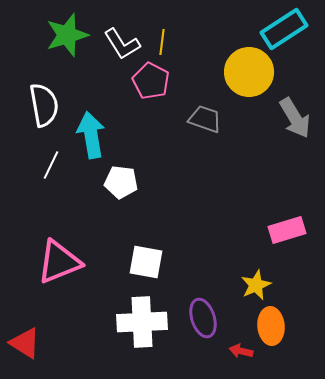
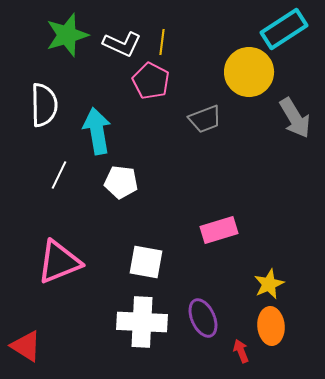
white L-shape: rotated 33 degrees counterclockwise
white semicircle: rotated 9 degrees clockwise
gray trapezoid: rotated 140 degrees clockwise
cyan arrow: moved 6 px right, 4 px up
white line: moved 8 px right, 10 px down
pink rectangle: moved 68 px left
yellow star: moved 13 px right, 1 px up
purple ellipse: rotated 6 degrees counterclockwise
white cross: rotated 6 degrees clockwise
red triangle: moved 1 px right, 3 px down
red arrow: rotated 55 degrees clockwise
